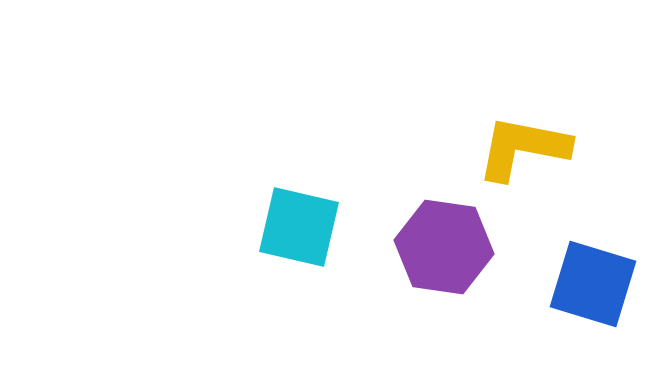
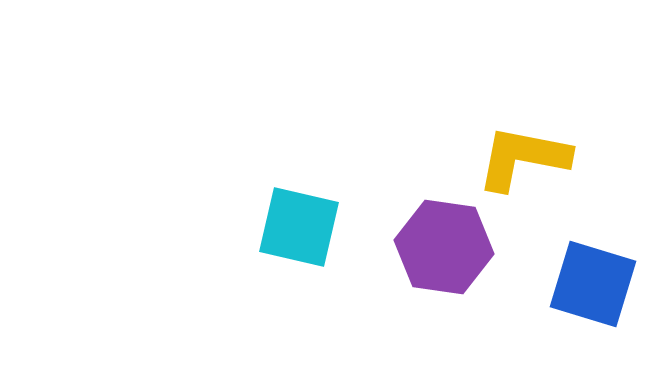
yellow L-shape: moved 10 px down
